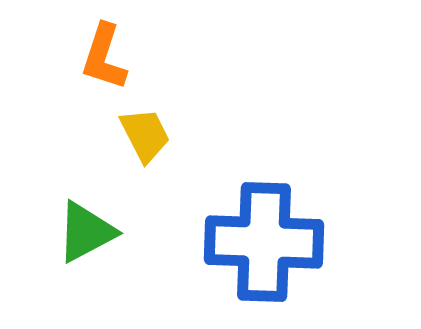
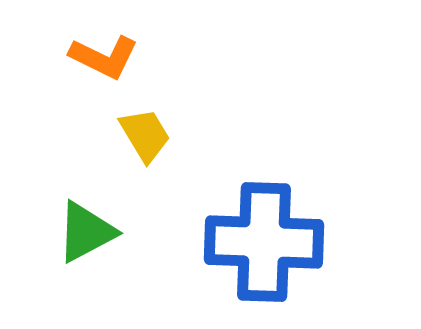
orange L-shape: rotated 82 degrees counterclockwise
yellow trapezoid: rotated 4 degrees counterclockwise
